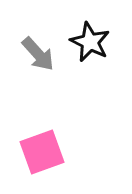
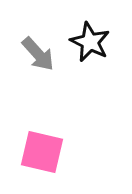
pink square: rotated 33 degrees clockwise
